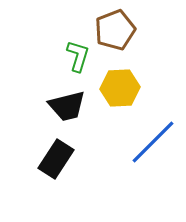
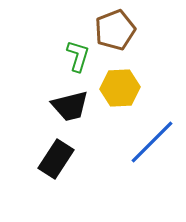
black trapezoid: moved 3 px right
blue line: moved 1 px left
